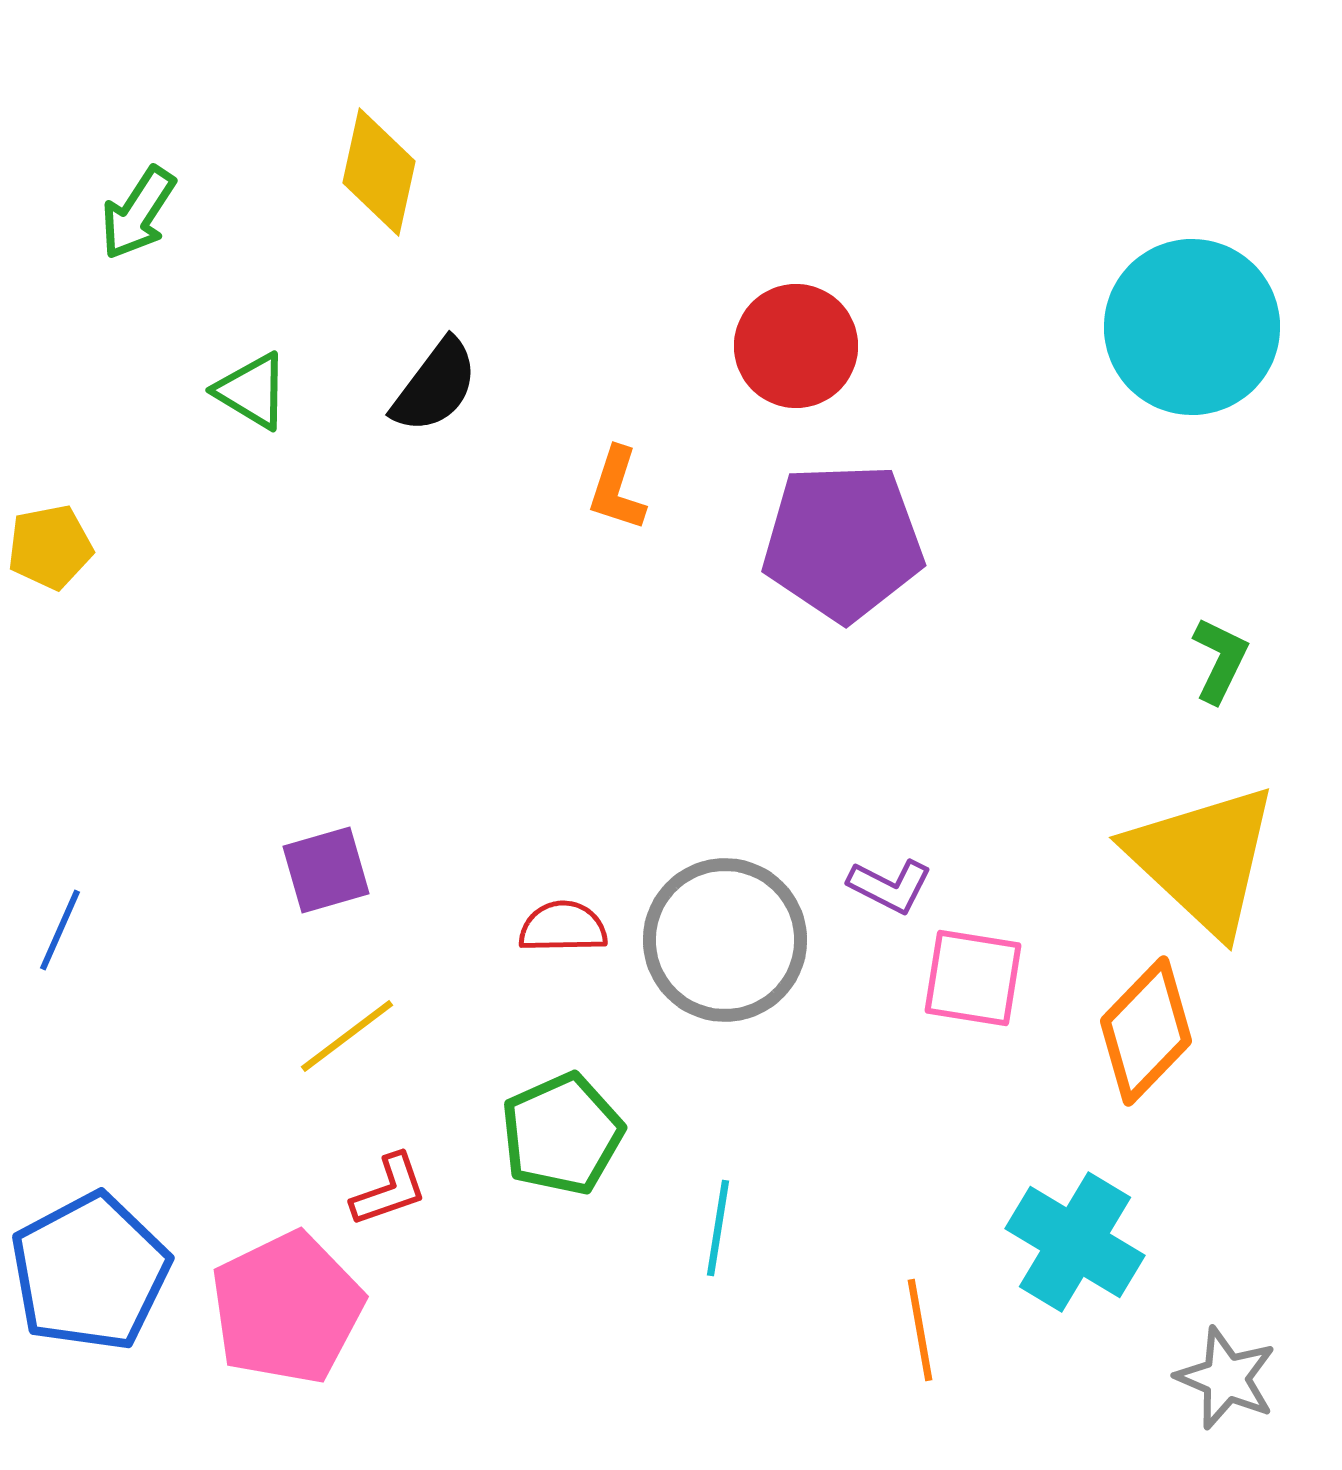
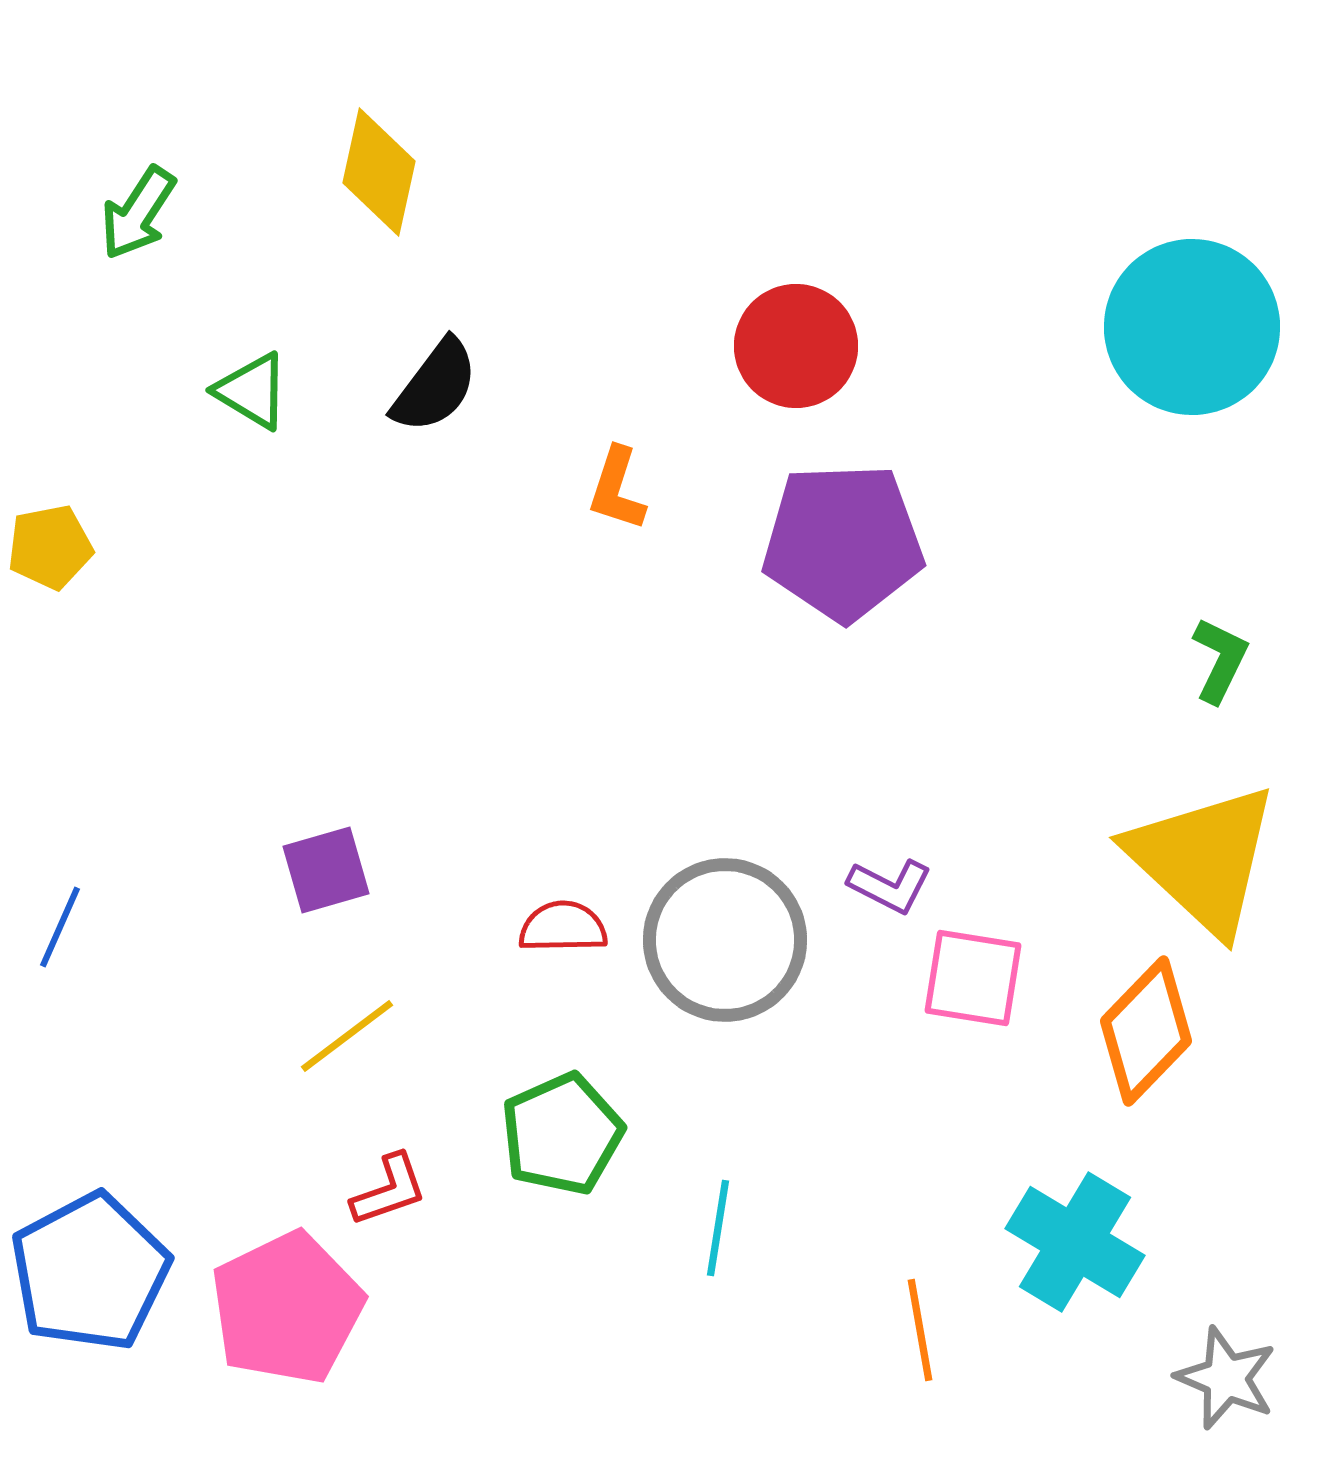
blue line: moved 3 px up
